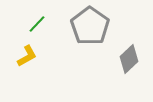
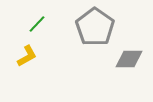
gray pentagon: moved 5 px right, 1 px down
gray diamond: rotated 44 degrees clockwise
